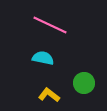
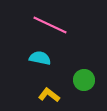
cyan semicircle: moved 3 px left
green circle: moved 3 px up
